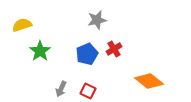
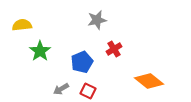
yellow semicircle: rotated 12 degrees clockwise
blue pentagon: moved 5 px left, 8 px down
gray arrow: rotated 35 degrees clockwise
